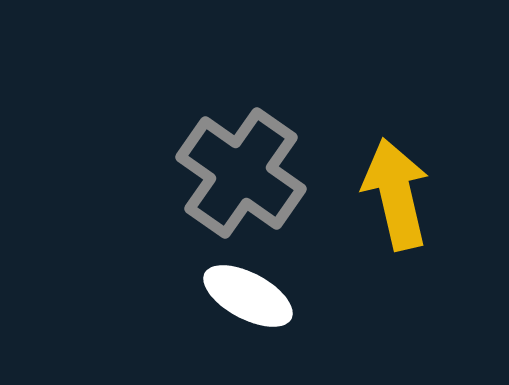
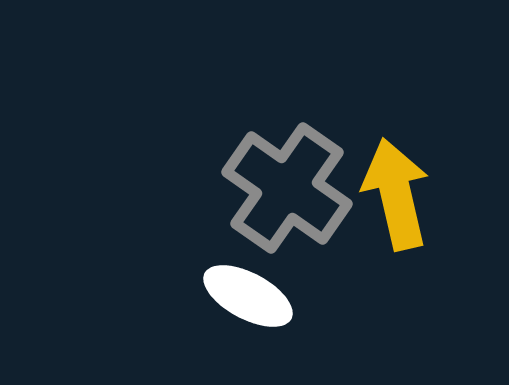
gray cross: moved 46 px right, 15 px down
